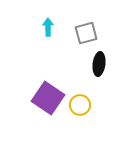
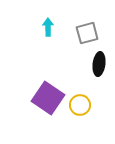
gray square: moved 1 px right
